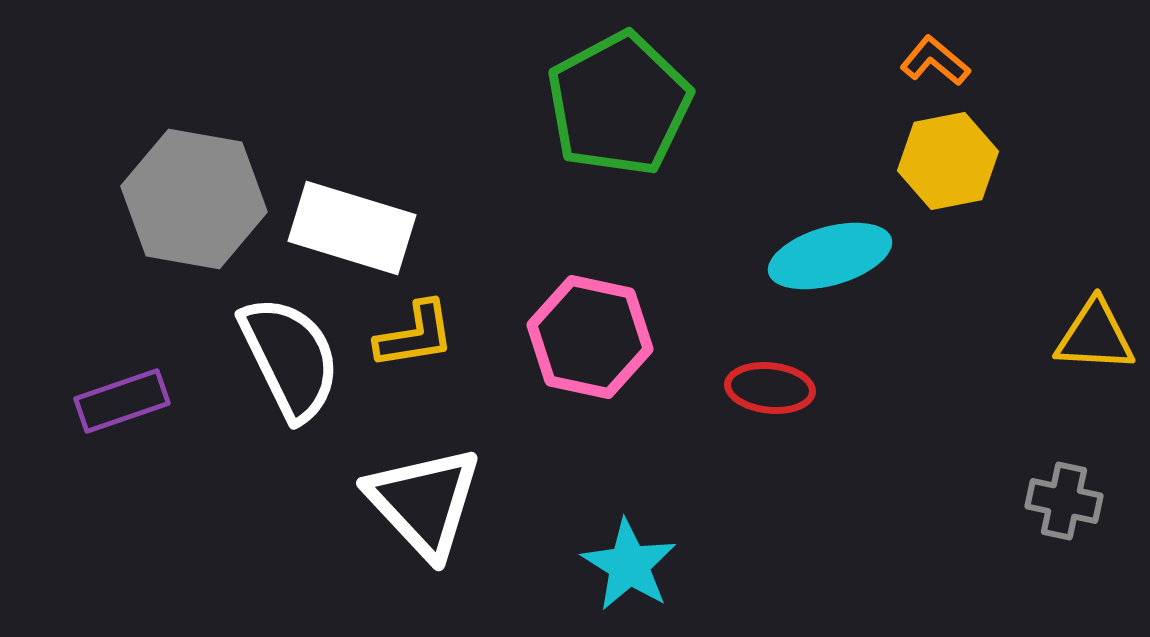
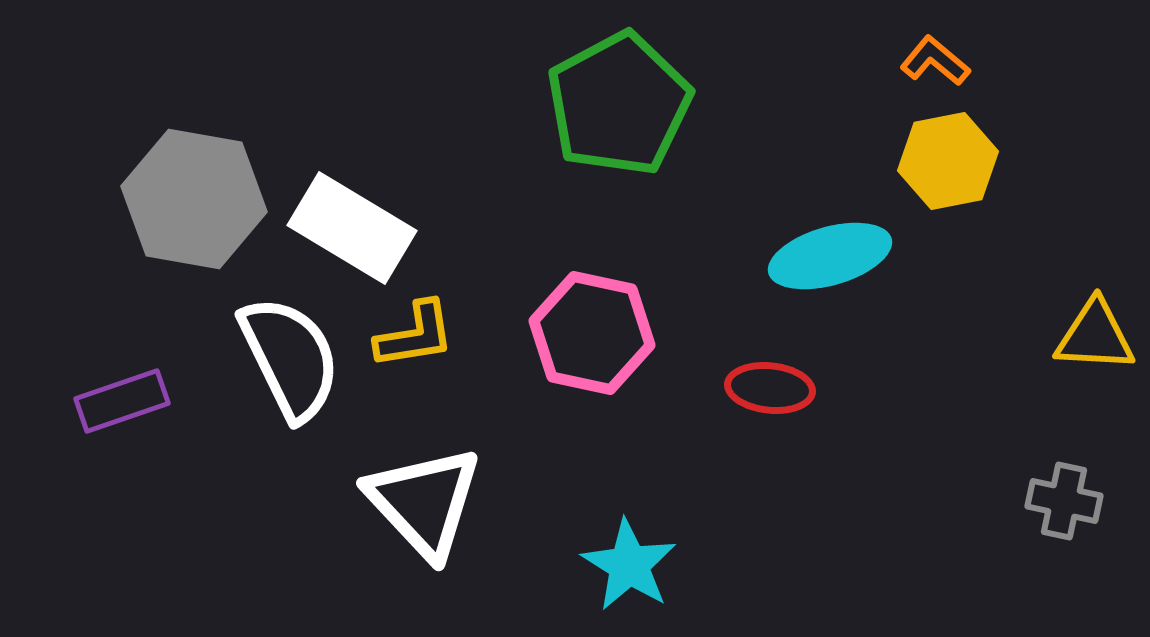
white rectangle: rotated 14 degrees clockwise
pink hexagon: moved 2 px right, 4 px up
